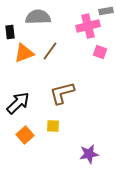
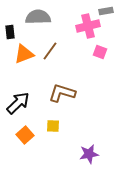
orange triangle: moved 1 px down
brown L-shape: rotated 32 degrees clockwise
